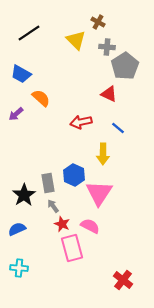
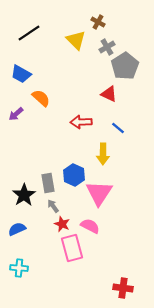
gray cross: rotated 35 degrees counterclockwise
red arrow: rotated 10 degrees clockwise
red cross: moved 8 px down; rotated 30 degrees counterclockwise
